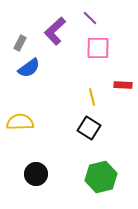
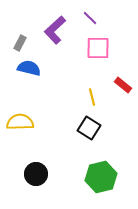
purple L-shape: moved 1 px up
blue semicircle: rotated 130 degrees counterclockwise
red rectangle: rotated 36 degrees clockwise
